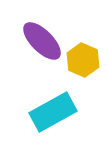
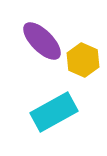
cyan rectangle: moved 1 px right
